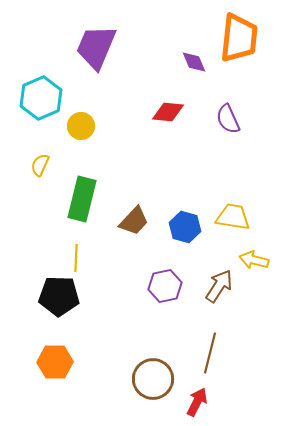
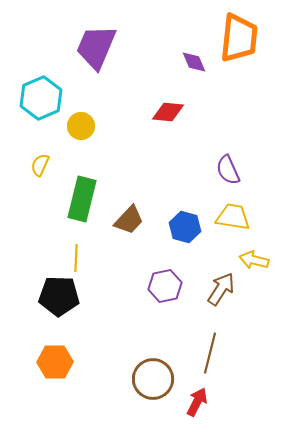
purple semicircle: moved 51 px down
brown trapezoid: moved 5 px left, 1 px up
brown arrow: moved 2 px right, 3 px down
